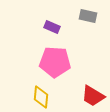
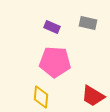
gray rectangle: moved 7 px down
